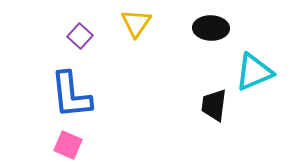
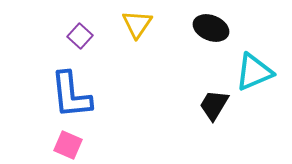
yellow triangle: moved 1 px right, 1 px down
black ellipse: rotated 20 degrees clockwise
black trapezoid: rotated 24 degrees clockwise
